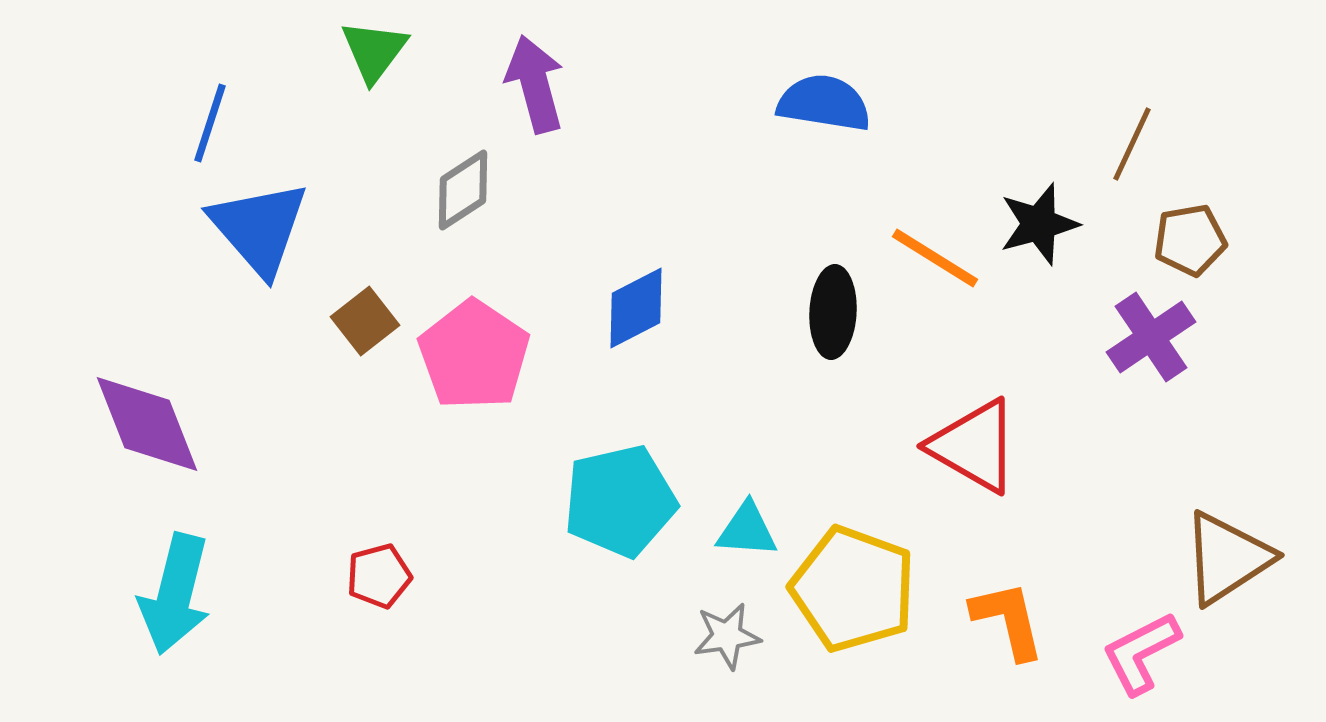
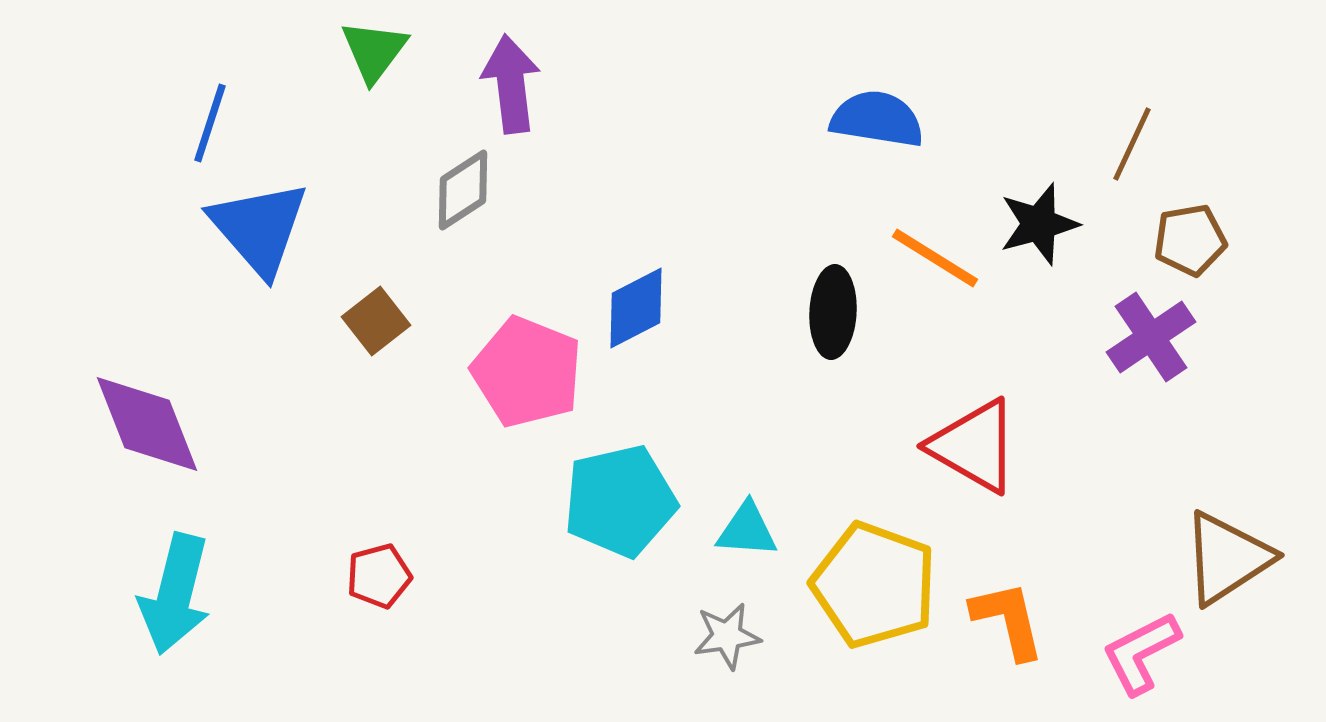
purple arrow: moved 24 px left; rotated 8 degrees clockwise
blue semicircle: moved 53 px right, 16 px down
brown square: moved 11 px right
pink pentagon: moved 53 px right, 17 px down; rotated 12 degrees counterclockwise
yellow pentagon: moved 21 px right, 4 px up
